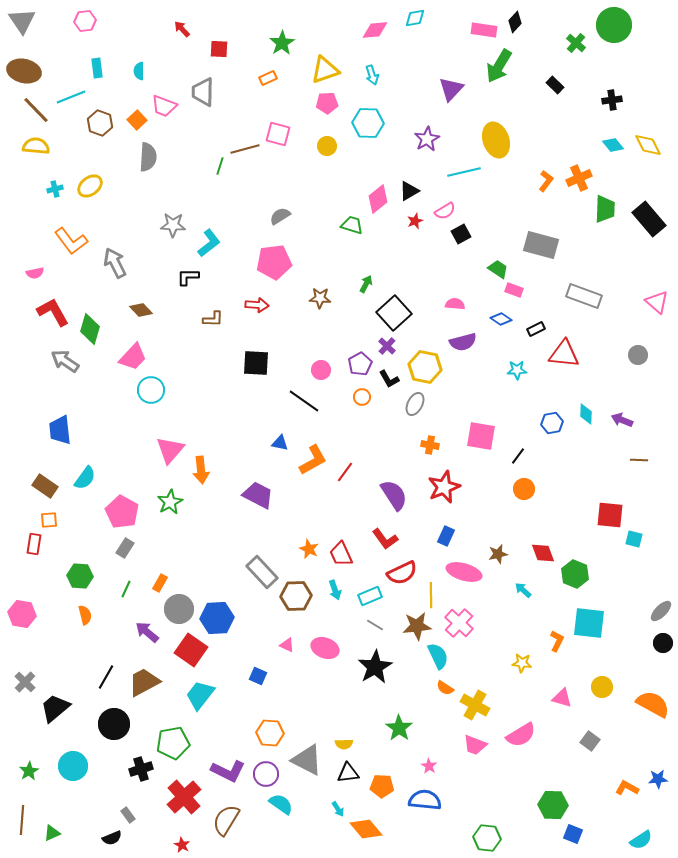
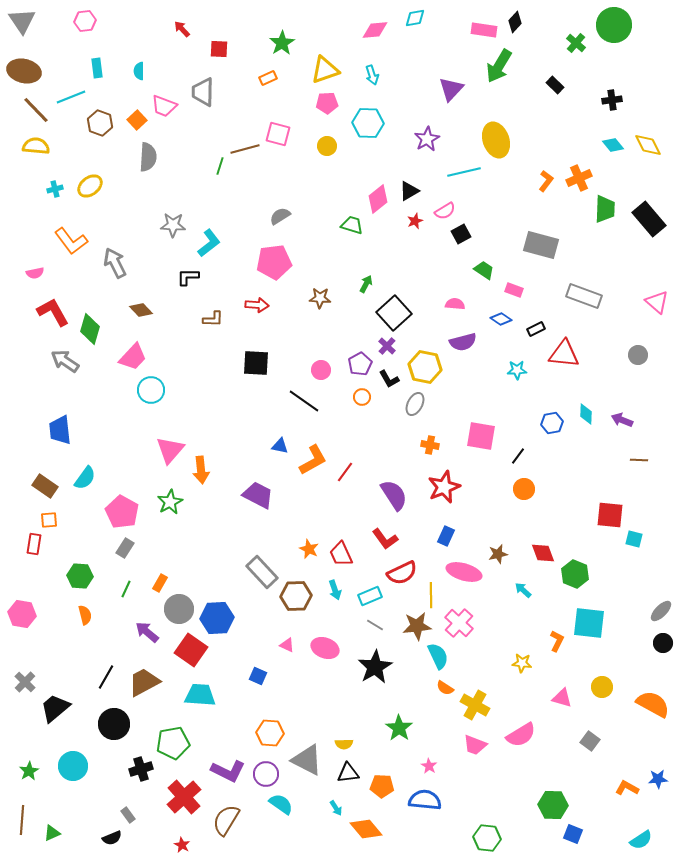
green trapezoid at (498, 269): moved 14 px left, 1 px down
blue triangle at (280, 443): moved 3 px down
cyan trapezoid at (200, 695): rotated 56 degrees clockwise
cyan arrow at (338, 809): moved 2 px left, 1 px up
